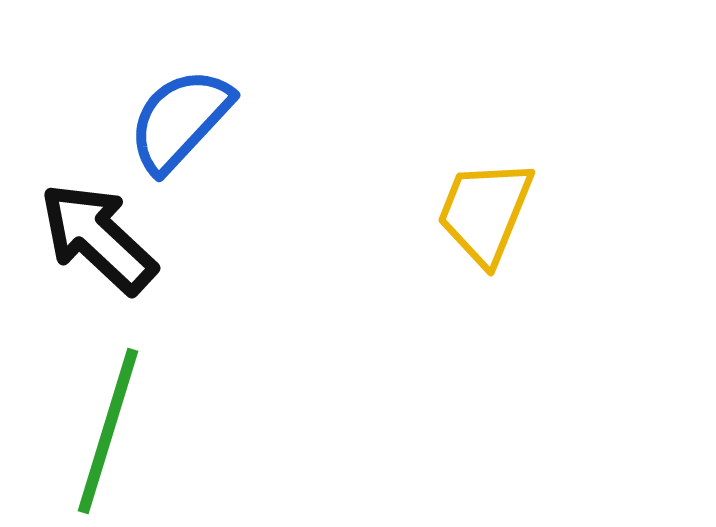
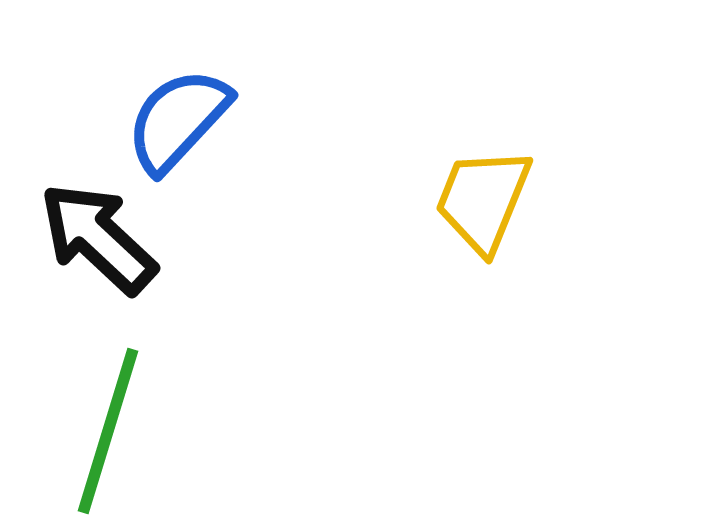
blue semicircle: moved 2 px left
yellow trapezoid: moved 2 px left, 12 px up
